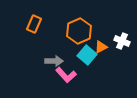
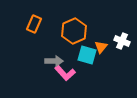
orange hexagon: moved 5 px left
orange triangle: rotated 24 degrees counterclockwise
cyan square: rotated 24 degrees counterclockwise
pink L-shape: moved 1 px left, 2 px up
